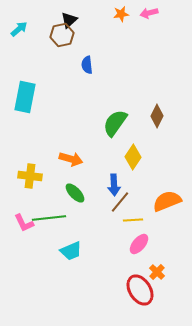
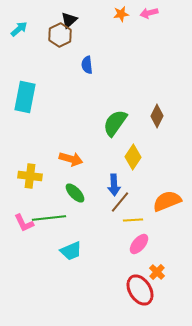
brown hexagon: moved 2 px left; rotated 15 degrees counterclockwise
